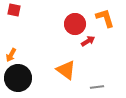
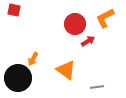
orange L-shape: rotated 100 degrees counterclockwise
orange arrow: moved 22 px right, 4 px down
